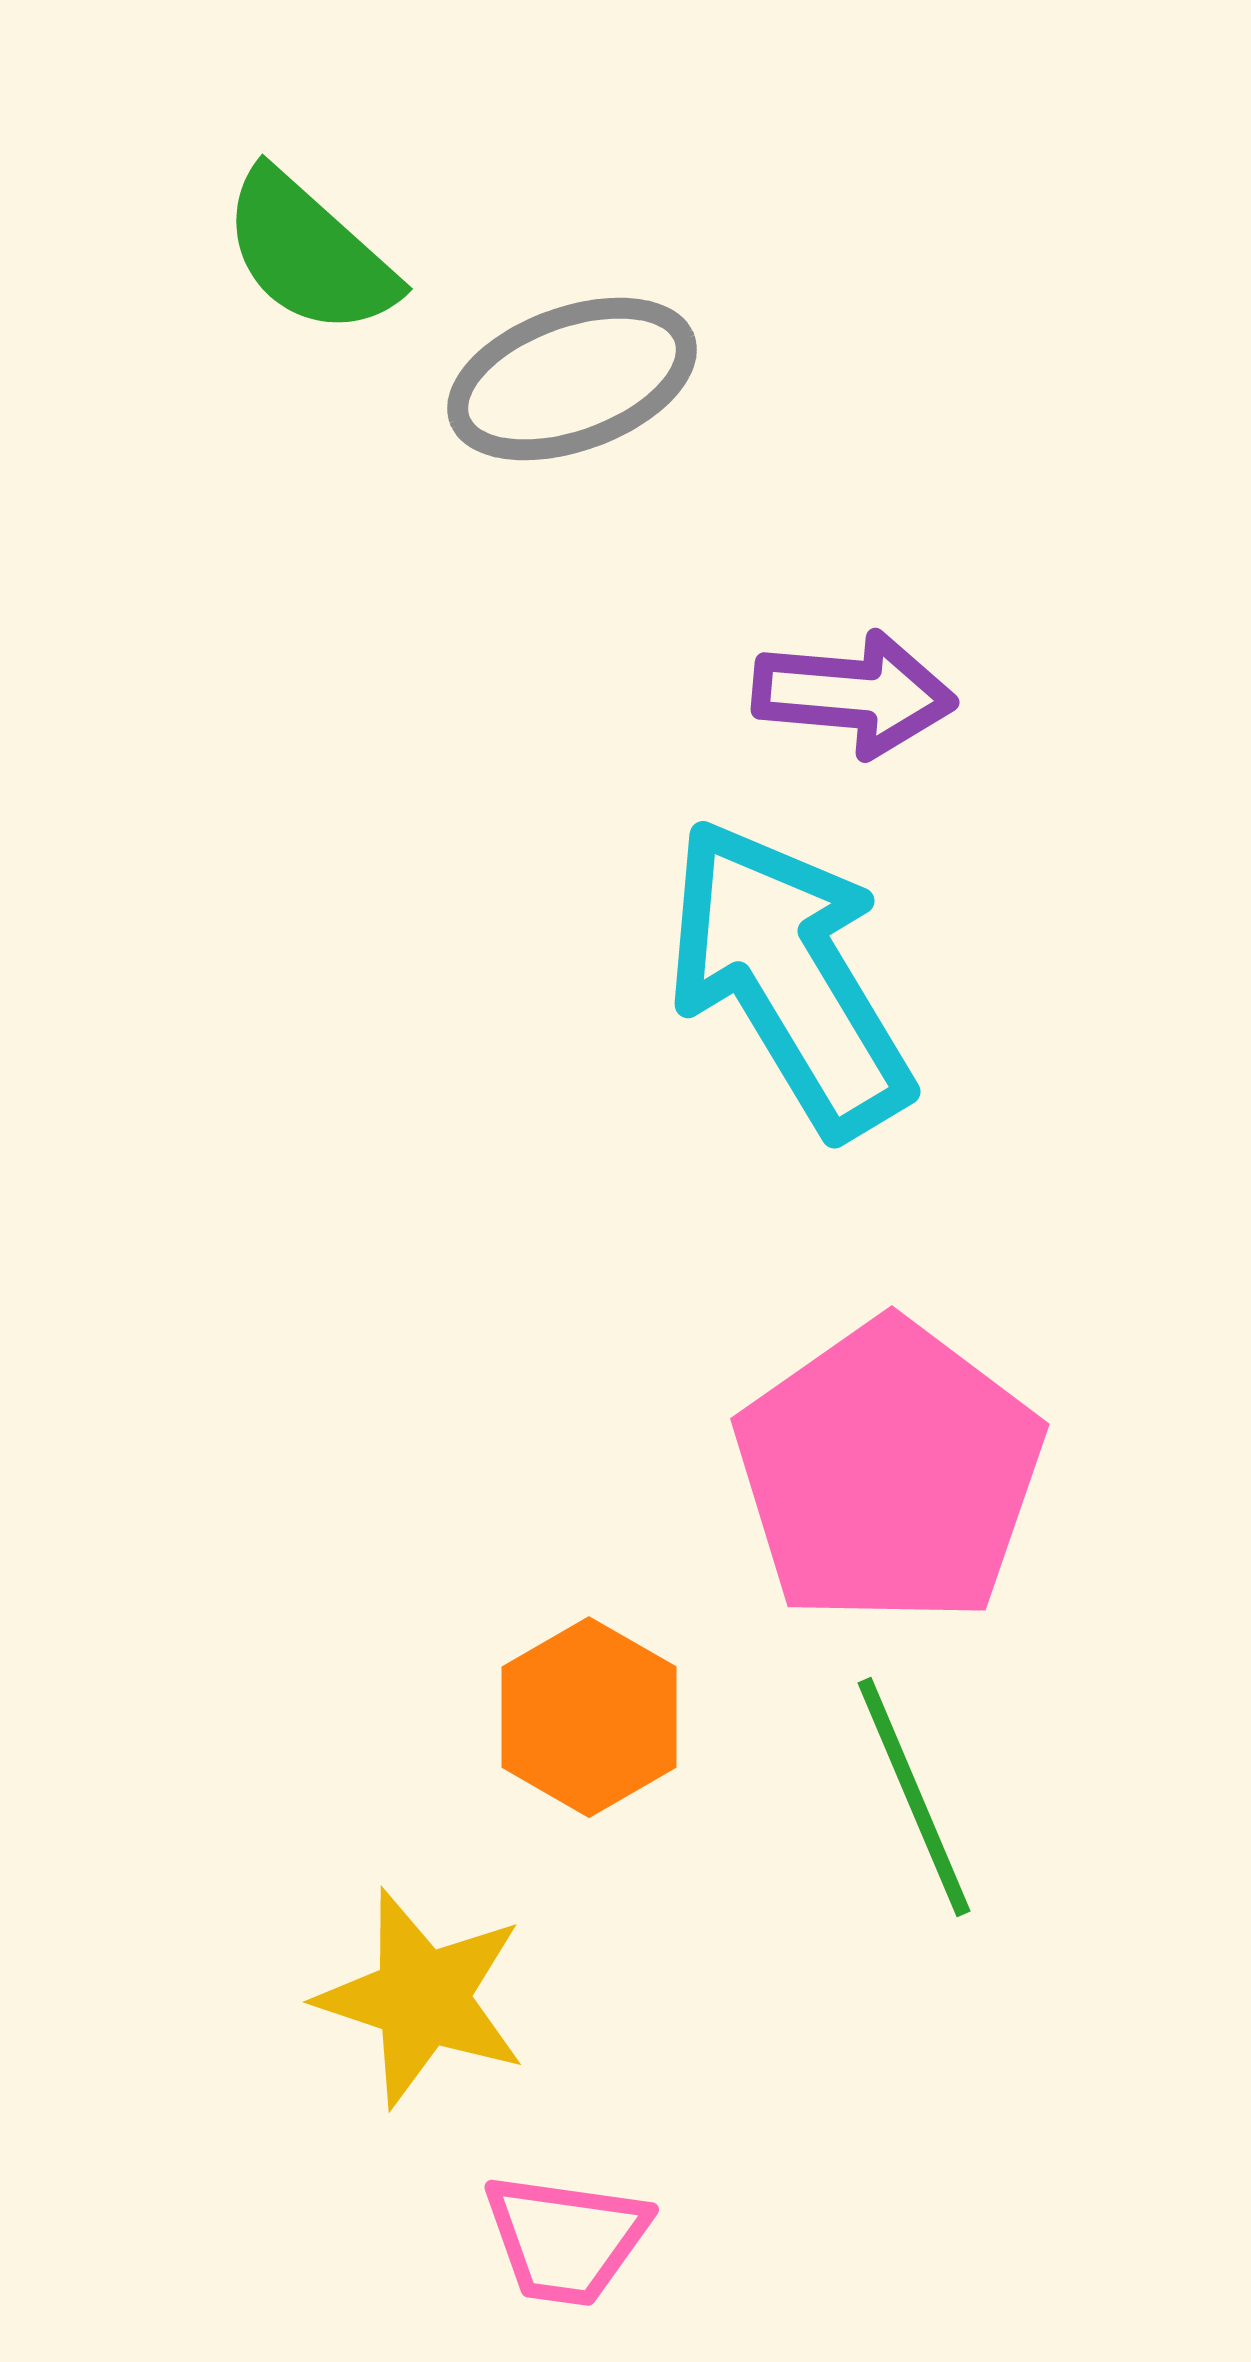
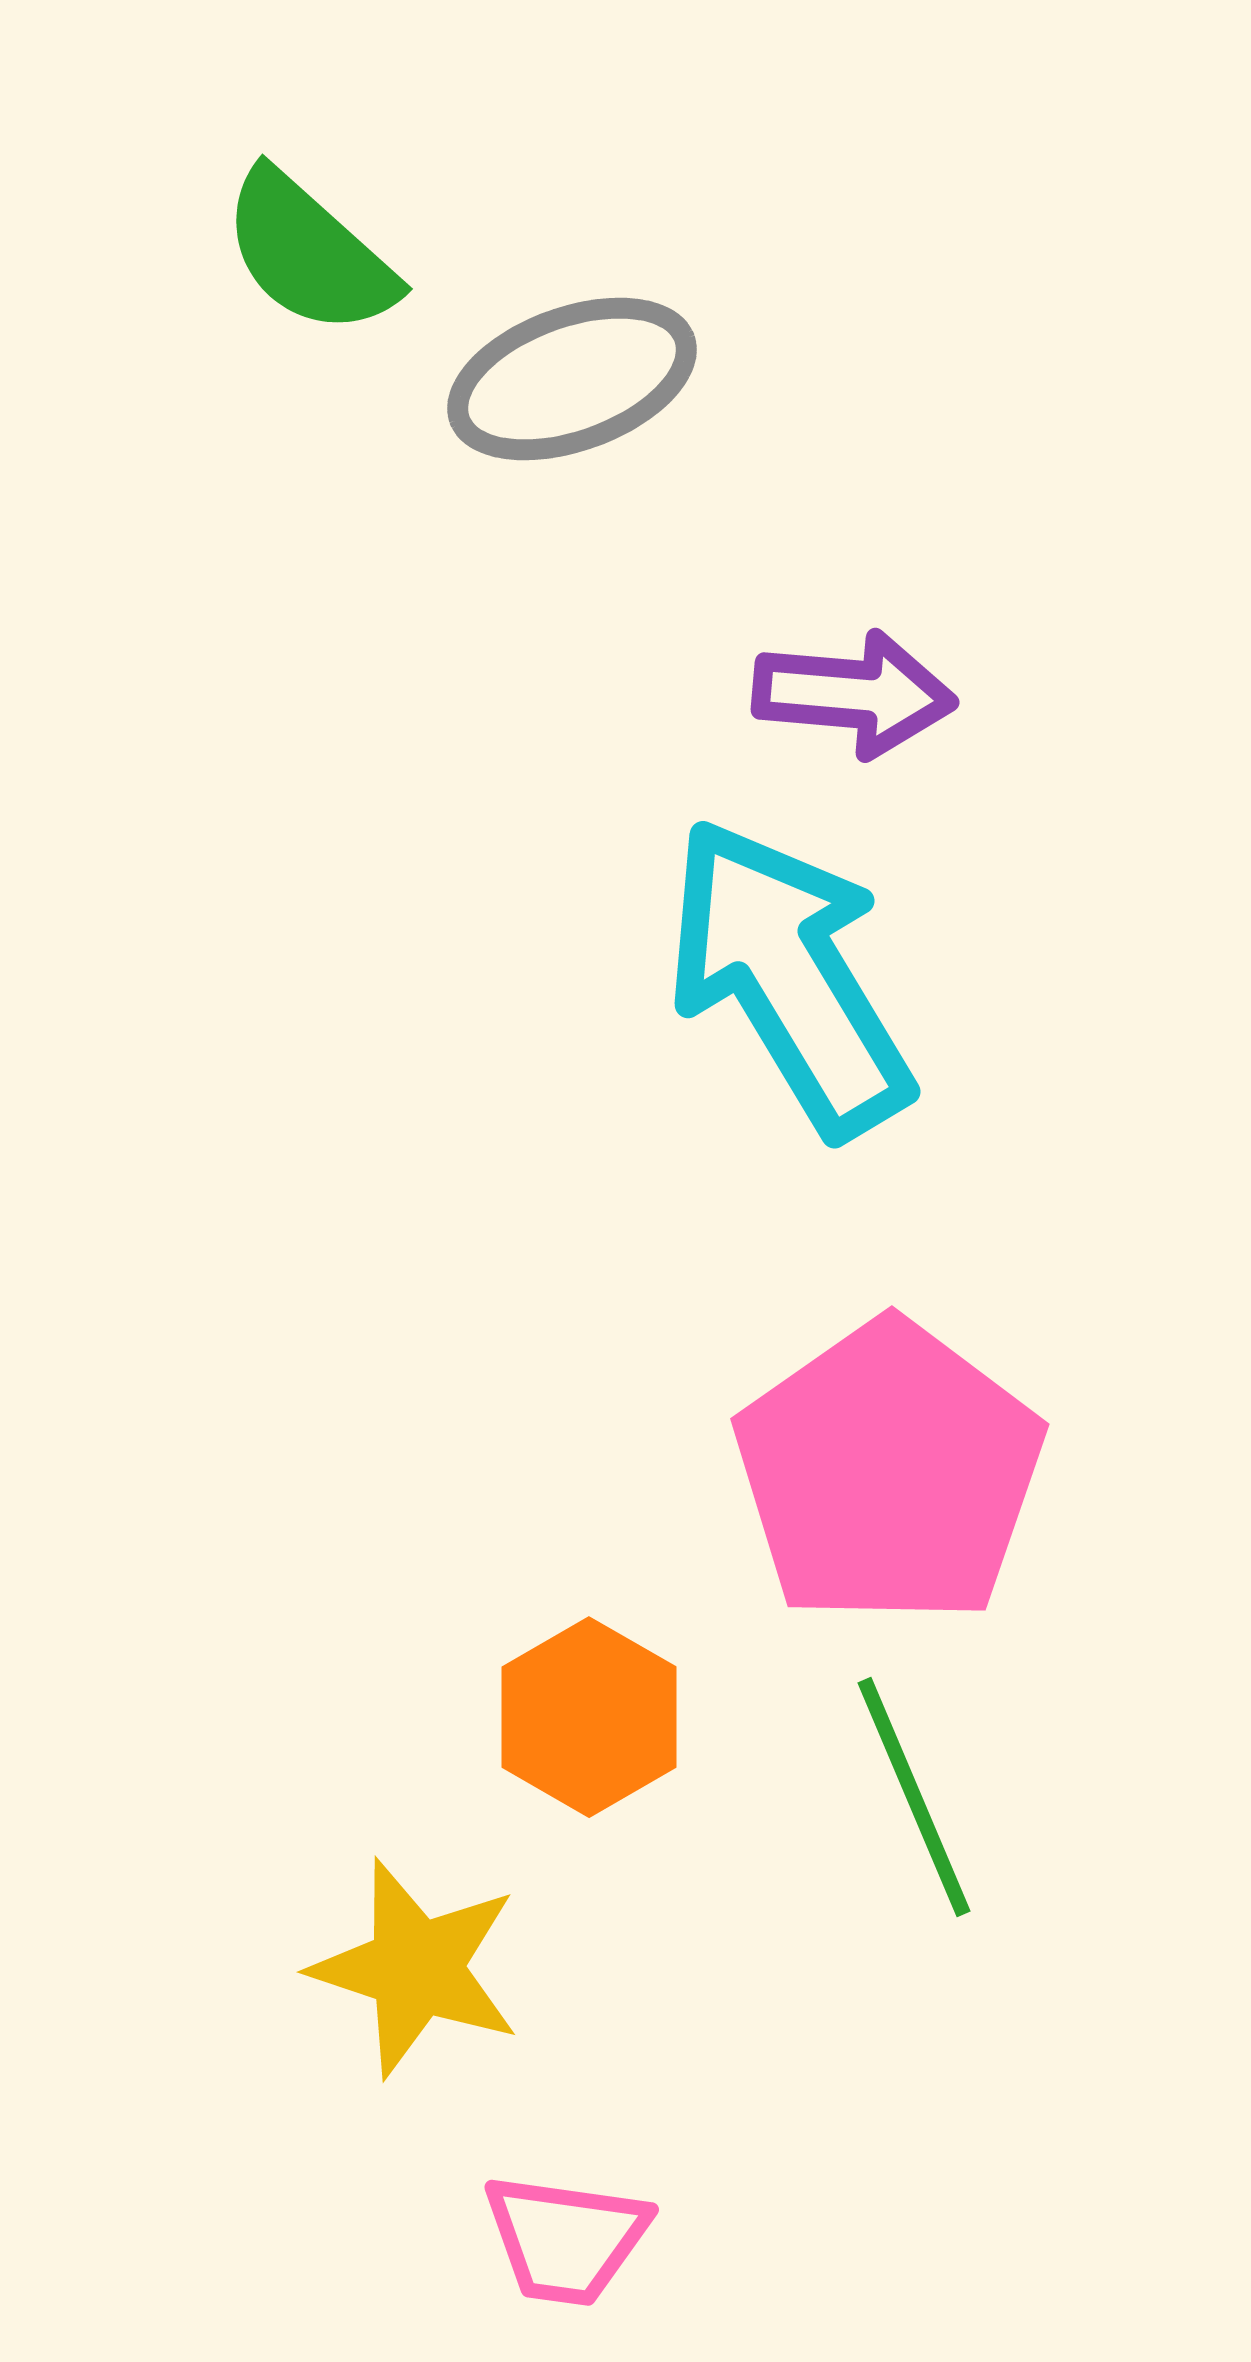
yellow star: moved 6 px left, 30 px up
